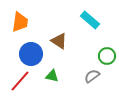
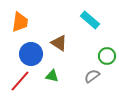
brown triangle: moved 2 px down
